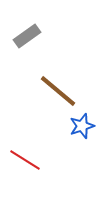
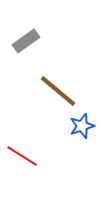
gray rectangle: moved 1 px left, 5 px down
red line: moved 3 px left, 4 px up
